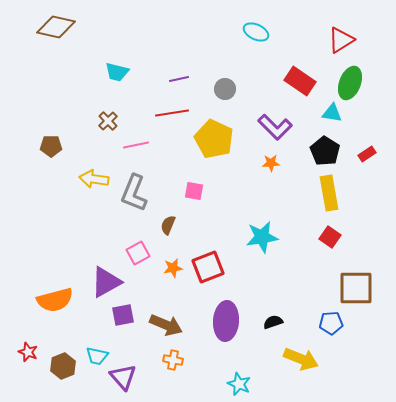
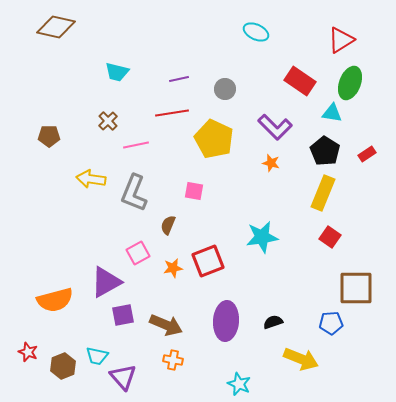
brown pentagon at (51, 146): moved 2 px left, 10 px up
orange star at (271, 163): rotated 18 degrees clockwise
yellow arrow at (94, 179): moved 3 px left
yellow rectangle at (329, 193): moved 6 px left; rotated 32 degrees clockwise
red square at (208, 267): moved 6 px up
